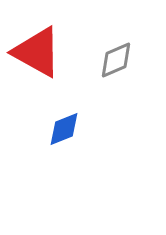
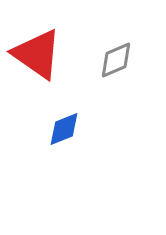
red triangle: moved 2 px down; rotated 6 degrees clockwise
